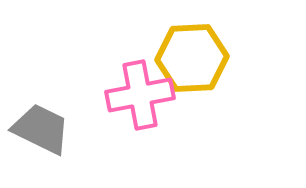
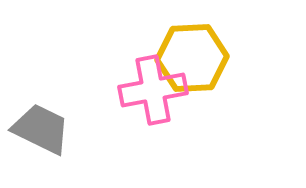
pink cross: moved 13 px right, 5 px up
